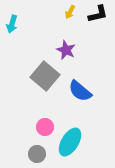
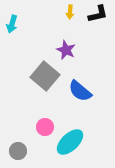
yellow arrow: rotated 24 degrees counterclockwise
cyan ellipse: rotated 16 degrees clockwise
gray circle: moved 19 px left, 3 px up
